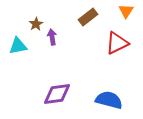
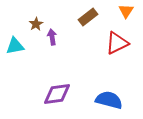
cyan triangle: moved 3 px left
